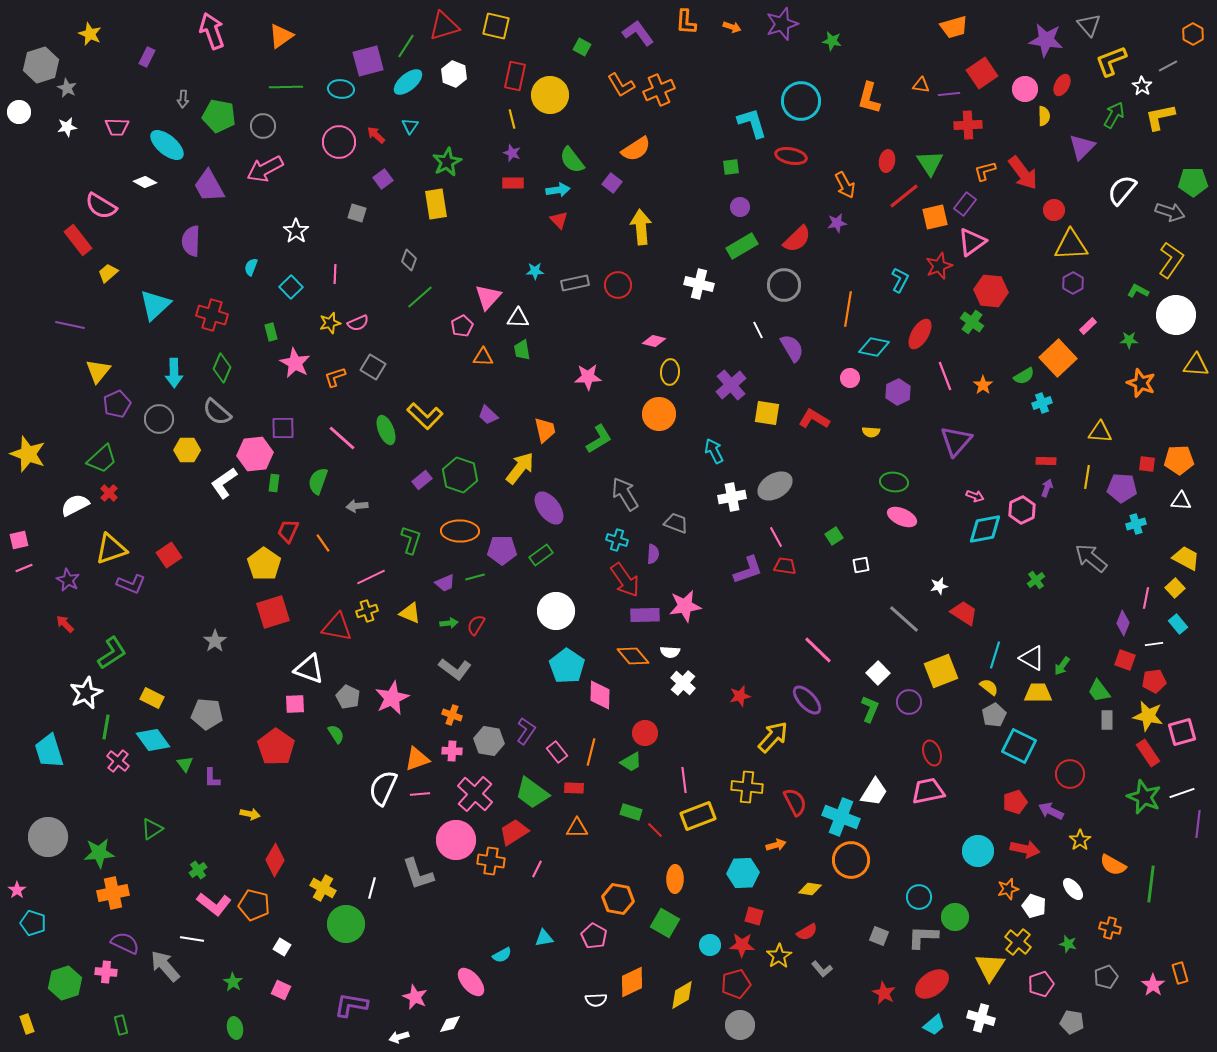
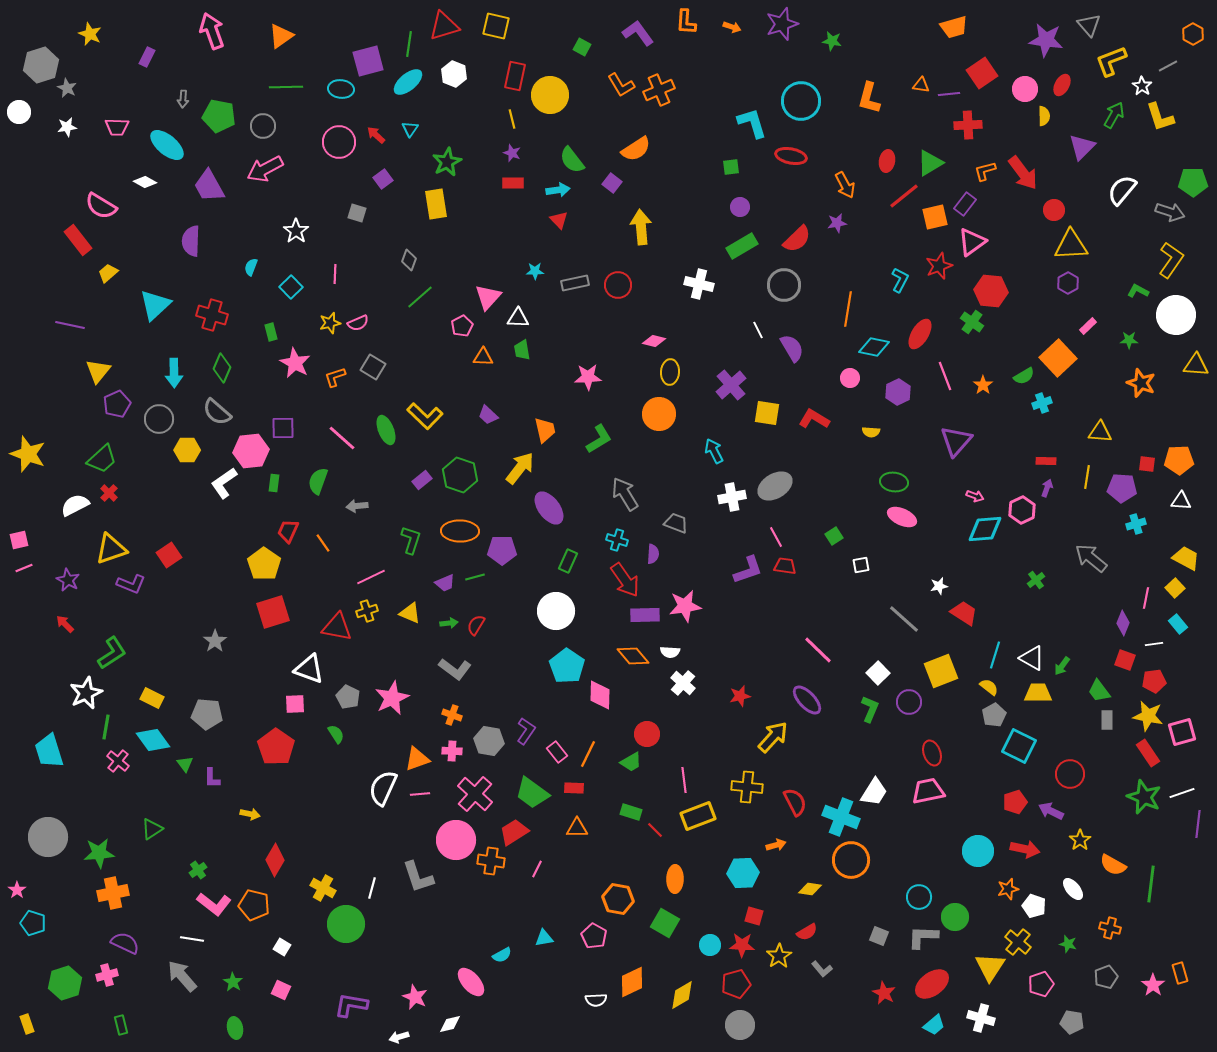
green line at (406, 46): moved 3 px right, 2 px up; rotated 25 degrees counterclockwise
yellow L-shape at (1160, 117): rotated 96 degrees counterclockwise
cyan triangle at (410, 126): moved 3 px down
green triangle at (930, 163): rotated 32 degrees clockwise
purple hexagon at (1073, 283): moved 5 px left
pink hexagon at (255, 454): moved 4 px left, 3 px up
cyan diamond at (985, 529): rotated 6 degrees clockwise
green rectangle at (541, 555): moved 27 px right, 6 px down; rotated 30 degrees counterclockwise
red circle at (645, 733): moved 2 px right, 1 px down
orange line at (591, 752): moved 3 px left, 2 px down; rotated 12 degrees clockwise
gray L-shape at (418, 874): moved 3 px down
gray arrow at (165, 966): moved 17 px right, 10 px down
pink cross at (106, 972): moved 1 px right, 3 px down; rotated 20 degrees counterclockwise
